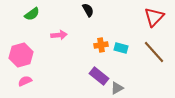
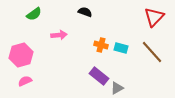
black semicircle: moved 3 px left, 2 px down; rotated 40 degrees counterclockwise
green semicircle: moved 2 px right
orange cross: rotated 24 degrees clockwise
brown line: moved 2 px left
